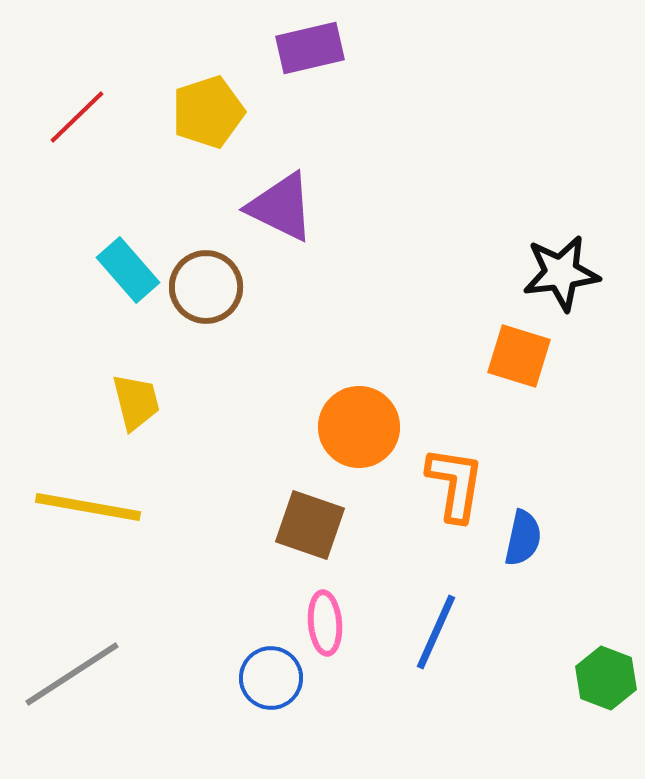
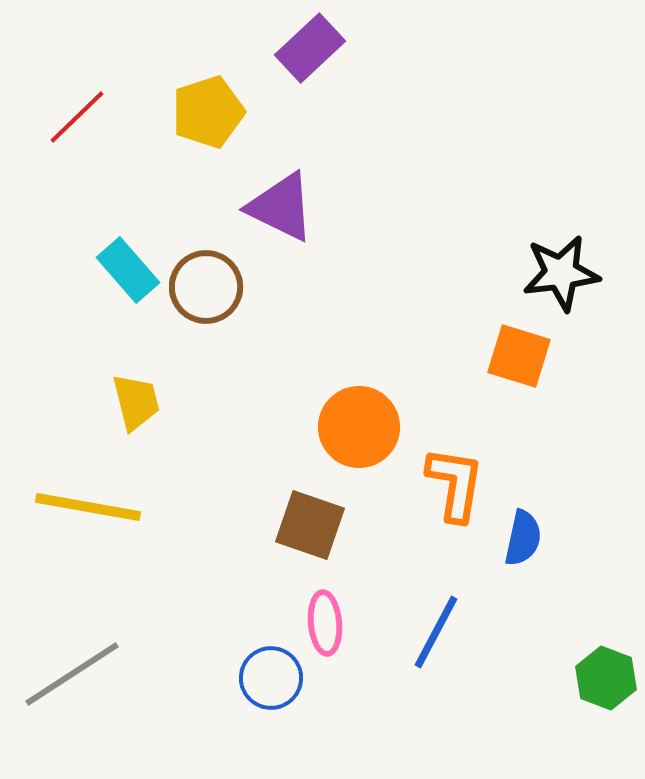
purple rectangle: rotated 30 degrees counterclockwise
blue line: rotated 4 degrees clockwise
